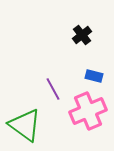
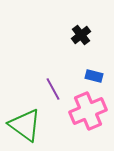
black cross: moved 1 px left
